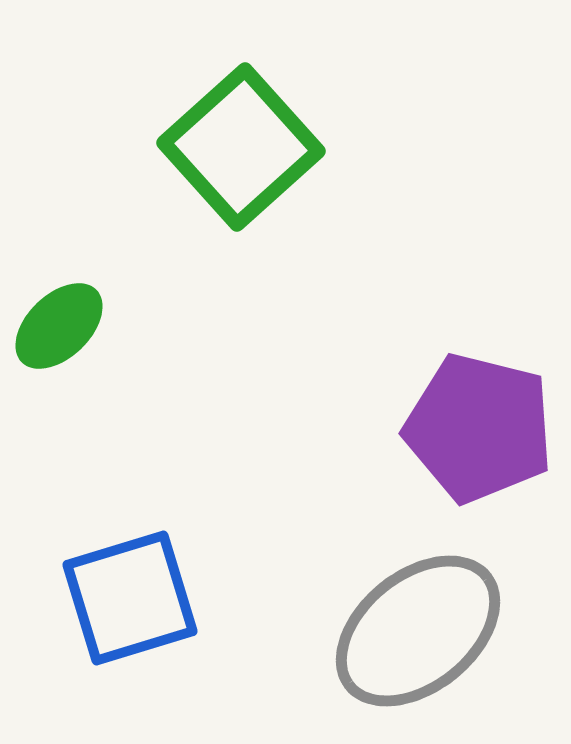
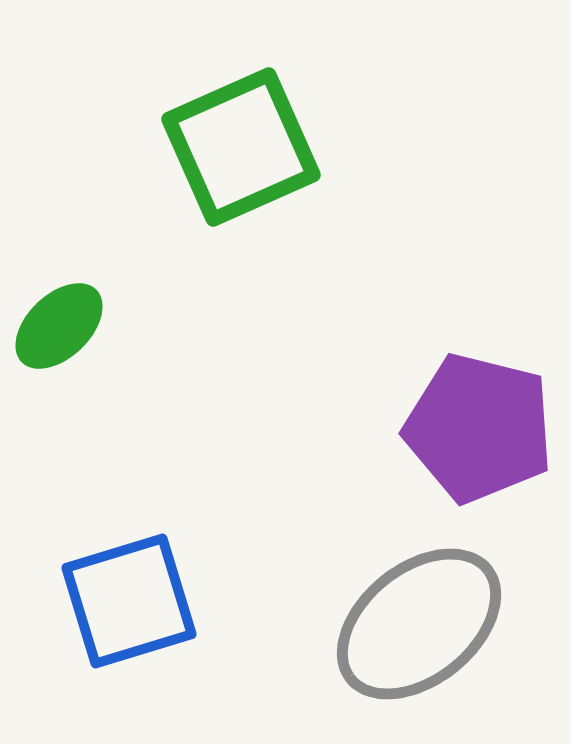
green square: rotated 18 degrees clockwise
blue square: moved 1 px left, 3 px down
gray ellipse: moved 1 px right, 7 px up
